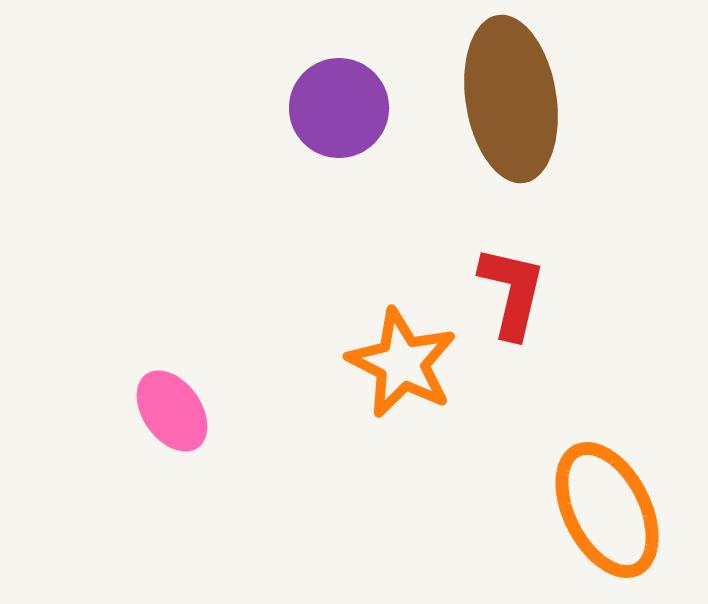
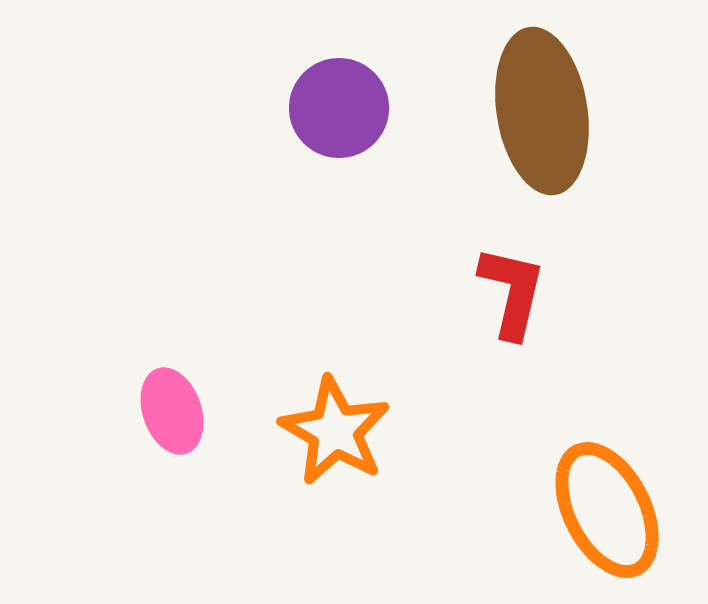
brown ellipse: moved 31 px right, 12 px down
orange star: moved 67 px left, 68 px down; rotated 3 degrees clockwise
pink ellipse: rotated 16 degrees clockwise
